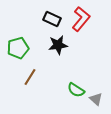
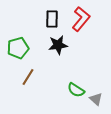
black rectangle: rotated 66 degrees clockwise
brown line: moved 2 px left
